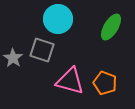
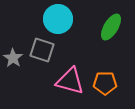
orange pentagon: rotated 20 degrees counterclockwise
